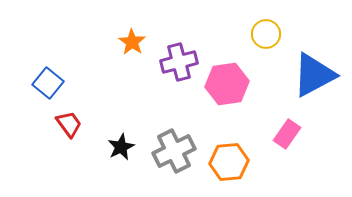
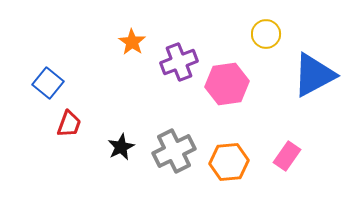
purple cross: rotated 6 degrees counterclockwise
red trapezoid: rotated 56 degrees clockwise
pink rectangle: moved 22 px down
